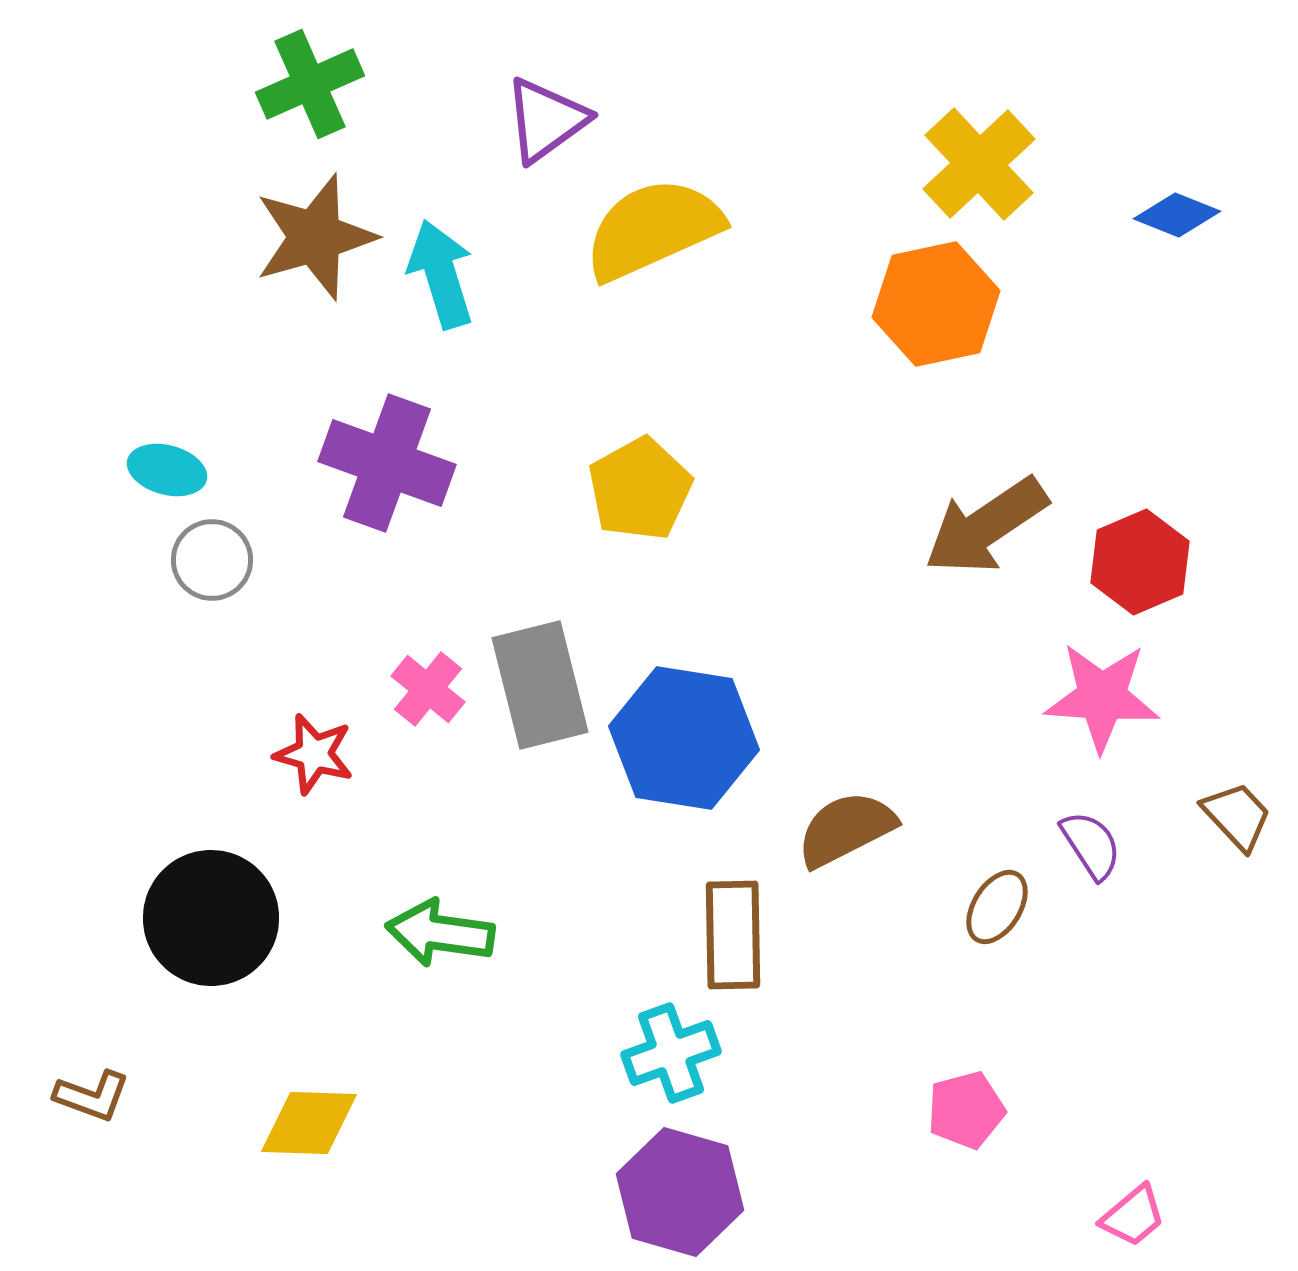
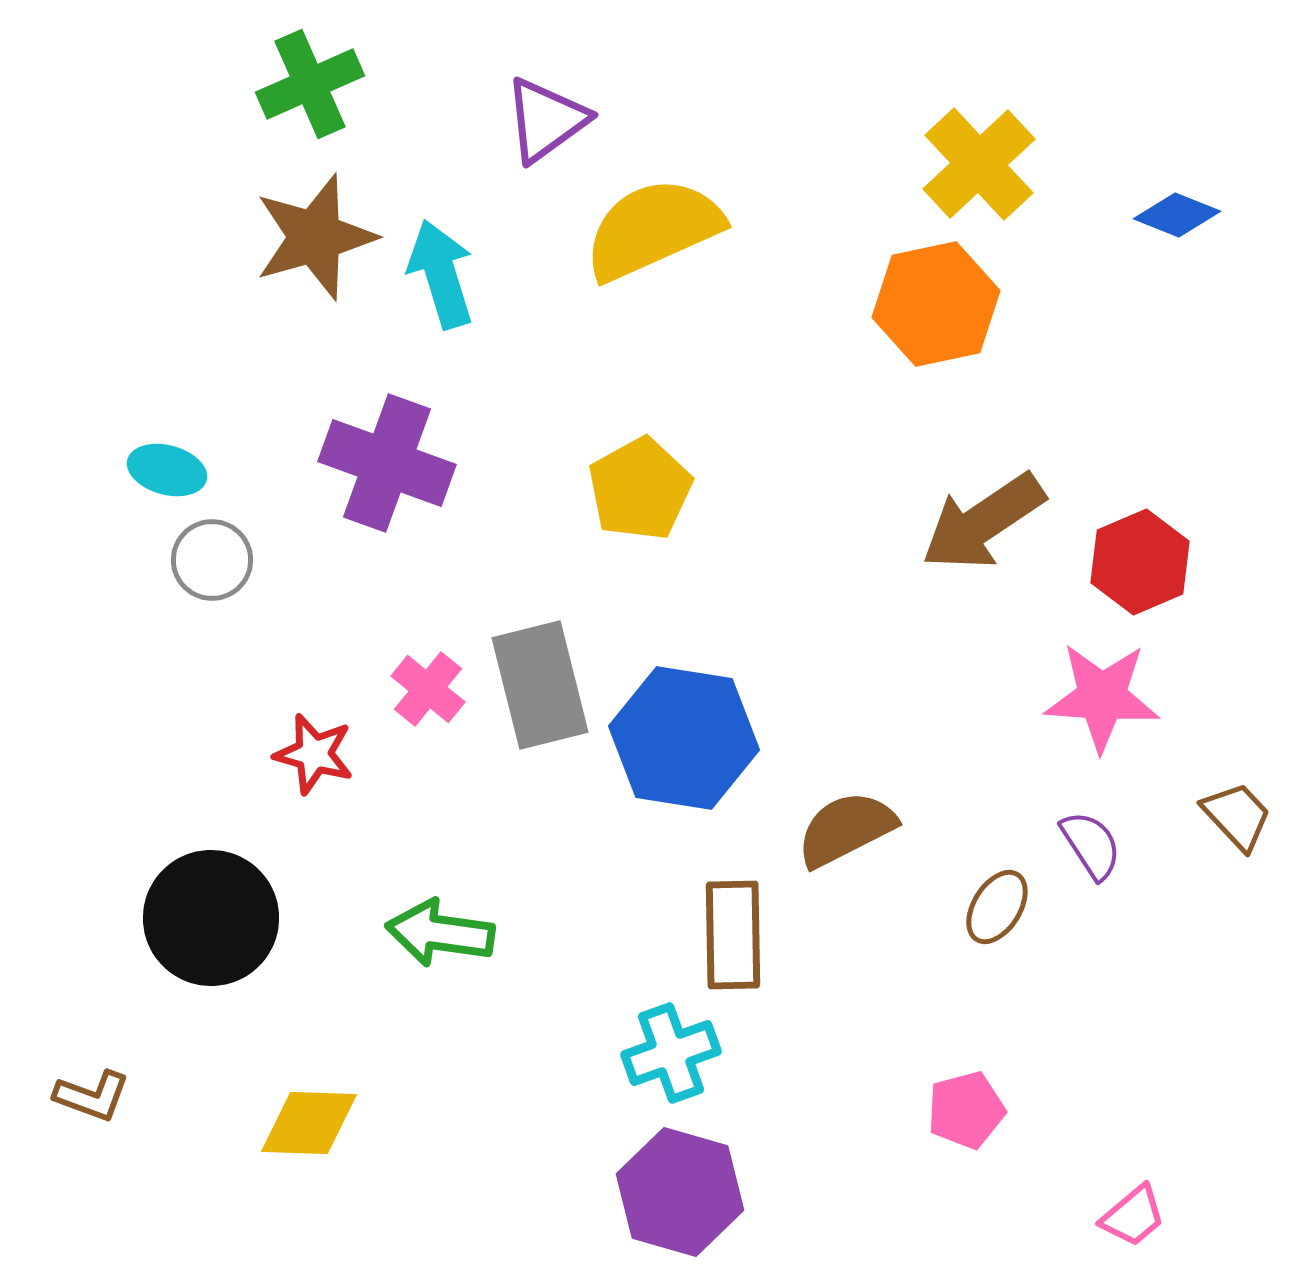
brown arrow: moved 3 px left, 4 px up
